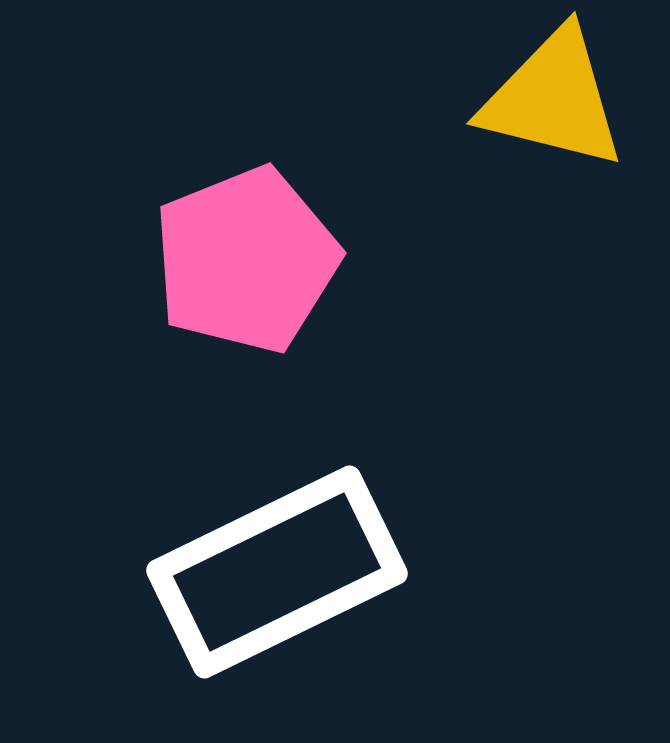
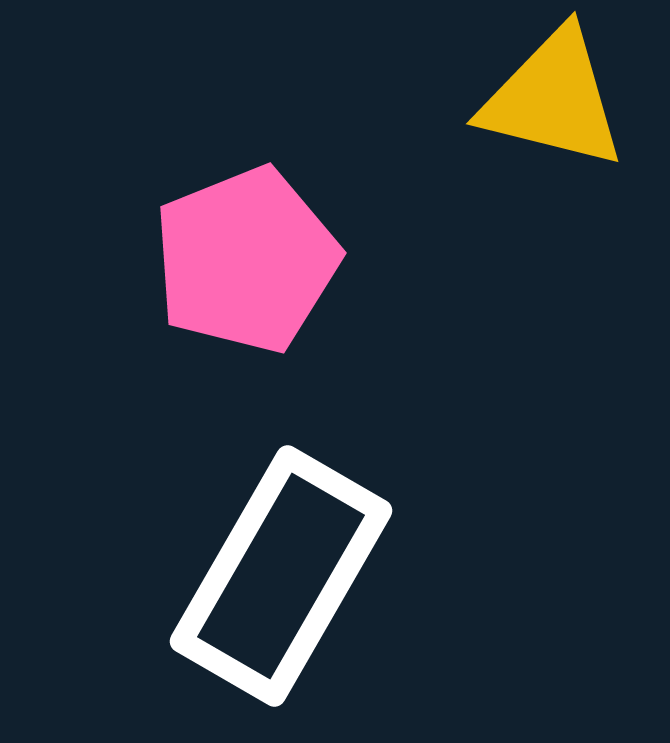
white rectangle: moved 4 px right, 4 px down; rotated 34 degrees counterclockwise
